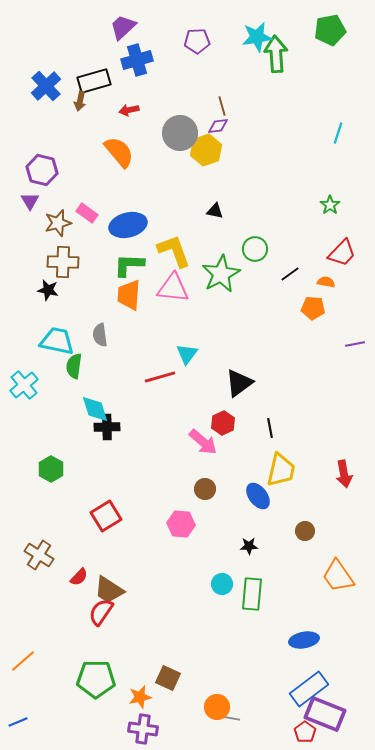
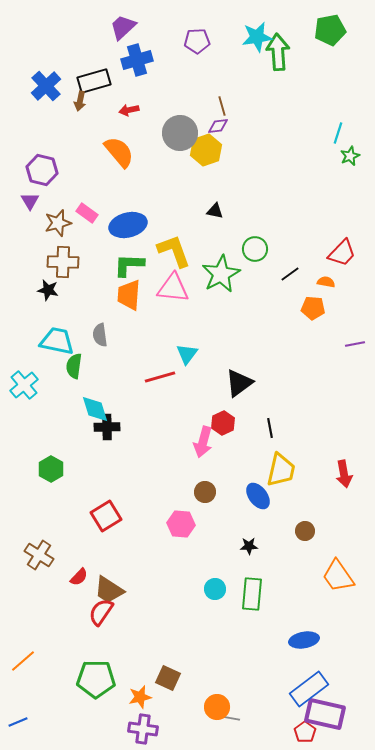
green arrow at (276, 54): moved 2 px right, 2 px up
green star at (330, 205): moved 20 px right, 49 px up; rotated 12 degrees clockwise
pink arrow at (203, 442): rotated 64 degrees clockwise
brown circle at (205, 489): moved 3 px down
cyan circle at (222, 584): moved 7 px left, 5 px down
purple rectangle at (325, 714): rotated 9 degrees counterclockwise
